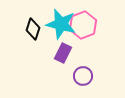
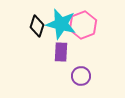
black diamond: moved 4 px right, 3 px up
purple rectangle: moved 2 px left, 1 px up; rotated 24 degrees counterclockwise
purple circle: moved 2 px left
